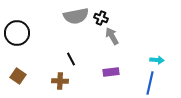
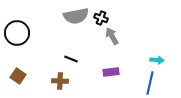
black line: rotated 40 degrees counterclockwise
